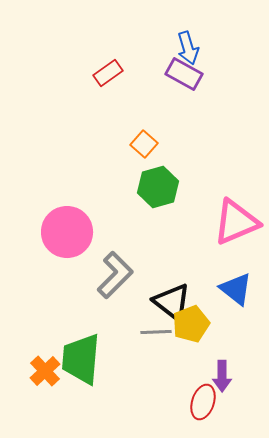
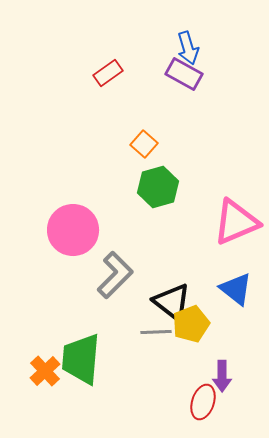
pink circle: moved 6 px right, 2 px up
